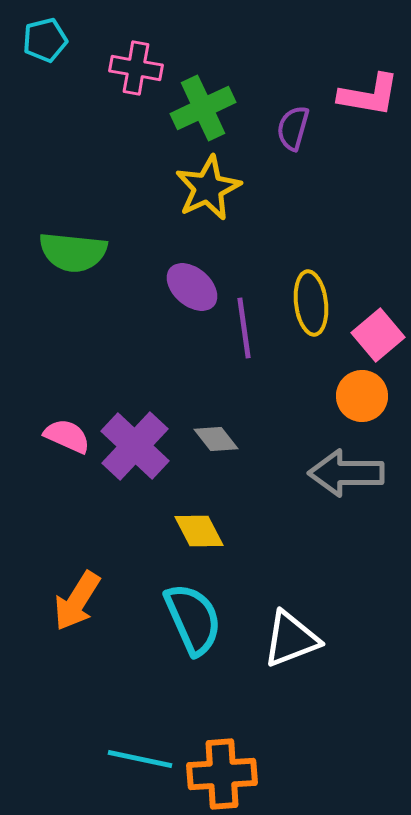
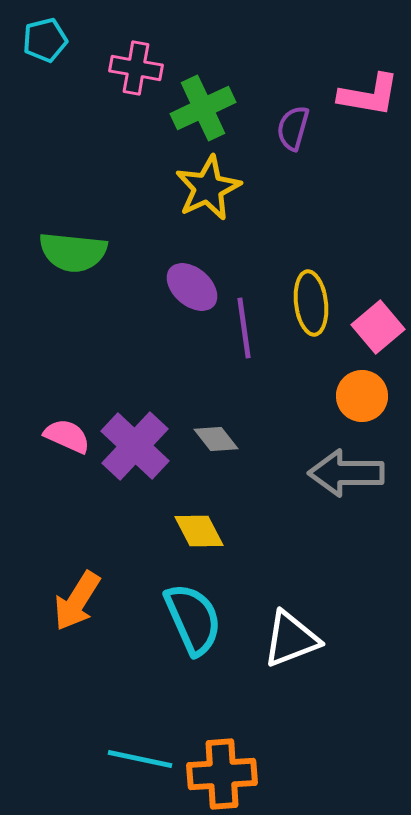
pink square: moved 8 px up
